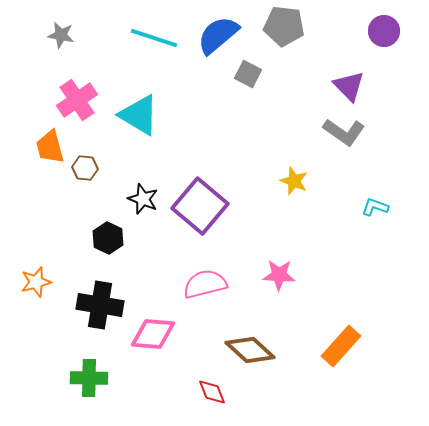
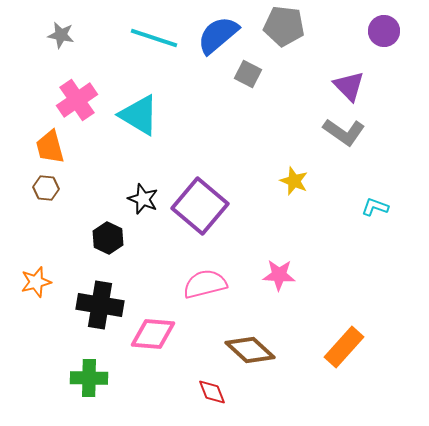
brown hexagon: moved 39 px left, 20 px down
orange rectangle: moved 3 px right, 1 px down
